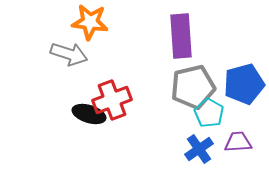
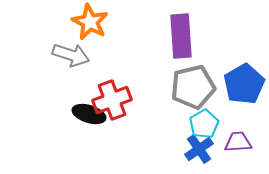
orange star: rotated 21 degrees clockwise
gray arrow: moved 2 px right, 1 px down
blue pentagon: rotated 15 degrees counterclockwise
cyan pentagon: moved 5 px left, 11 px down; rotated 12 degrees clockwise
